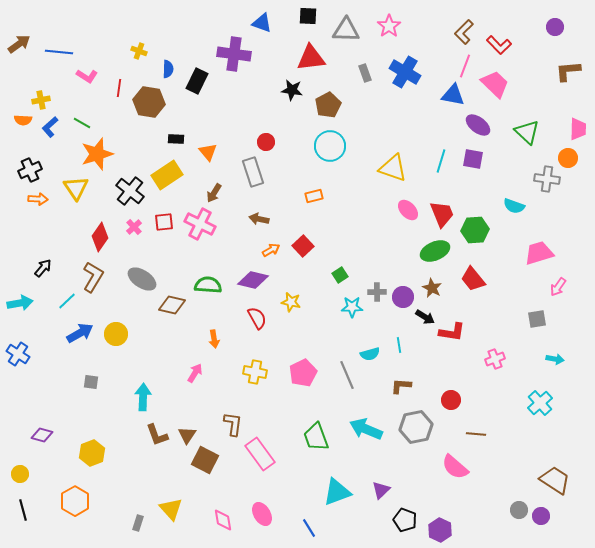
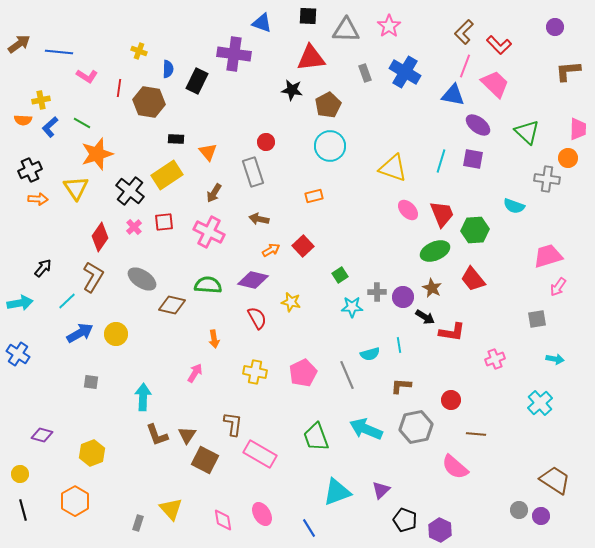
pink cross at (200, 224): moved 9 px right, 8 px down
pink trapezoid at (539, 253): moved 9 px right, 3 px down
pink rectangle at (260, 454): rotated 24 degrees counterclockwise
